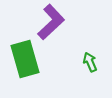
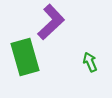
green rectangle: moved 2 px up
